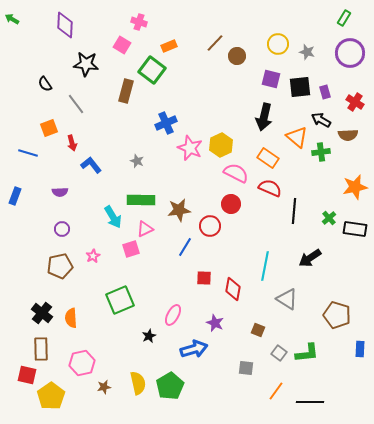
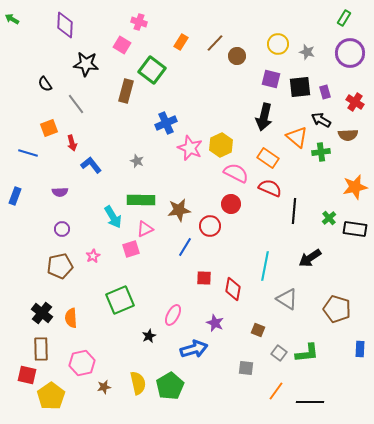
orange rectangle at (169, 46): moved 12 px right, 4 px up; rotated 35 degrees counterclockwise
brown pentagon at (337, 315): moved 6 px up
